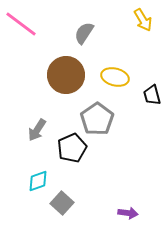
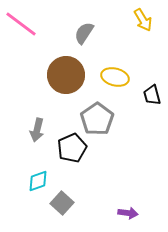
gray arrow: rotated 20 degrees counterclockwise
